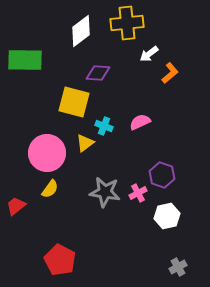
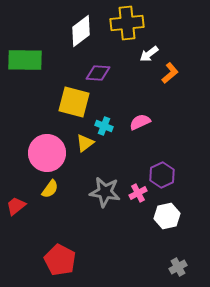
purple hexagon: rotated 15 degrees clockwise
